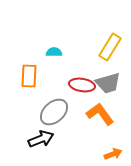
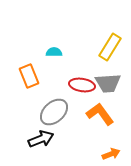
orange rectangle: rotated 25 degrees counterclockwise
gray trapezoid: rotated 12 degrees clockwise
orange arrow: moved 2 px left
